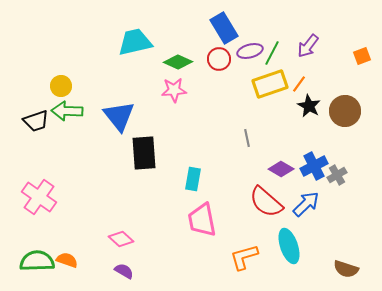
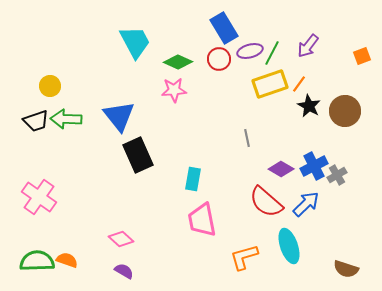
cyan trapezoid: rotated 75 degrees clockwise
yellow circle: moved 11 px left
green arrow: moved 1 px left, 8 px down
black rectangle: moved 6 px left, 2 px down; rotated 20 degrees counterclockwise
